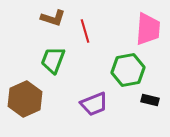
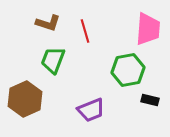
brown L-shape: moved 5 px left, 5 px down
purple trapezoid: moved 3 px left, 6 px down
